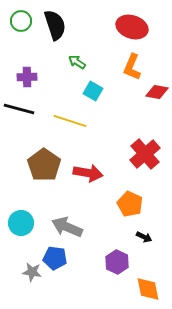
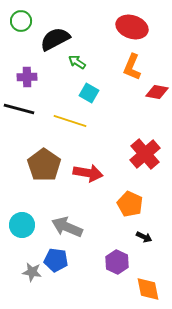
black semicircle: moved 14 px down; rotated 100 degrees counterclockwise
cyan square: moved 4 px left, 2 px down
cyan circle: moved 1 px right, 2 px down
blue pentagon: moved 1 px right, 2 px down
